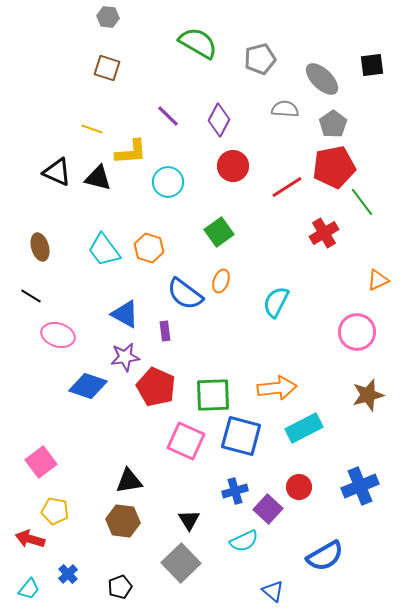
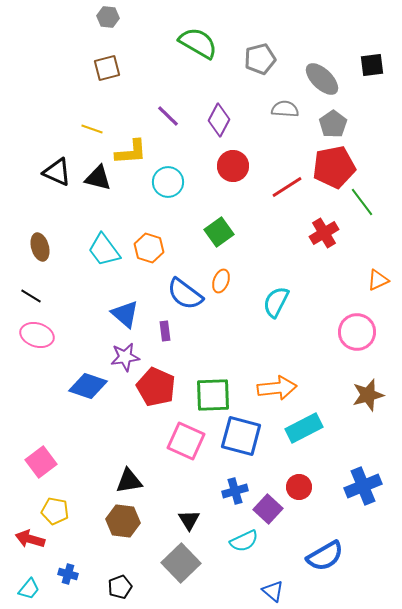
brown square at (107, 68): rotated 32 degrees counterclockwise
blue triangle at (125, 314): rotated 12 degrees clockwise
pink ellipse at (58, 335): moved 21 px left
blue cross at (360, 486): moved 3 px right
blue cross at (68, 574): rotated 30 degrees counterclockwise
